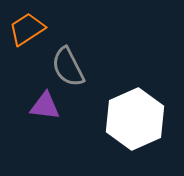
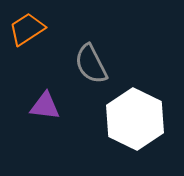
gray semicircle: moved 23 px right, 3 px up
white hexagon: rotated 10 degrees counterclockwise
